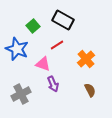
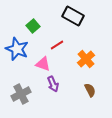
black rectangle: moved 10 px right, 4 px up
